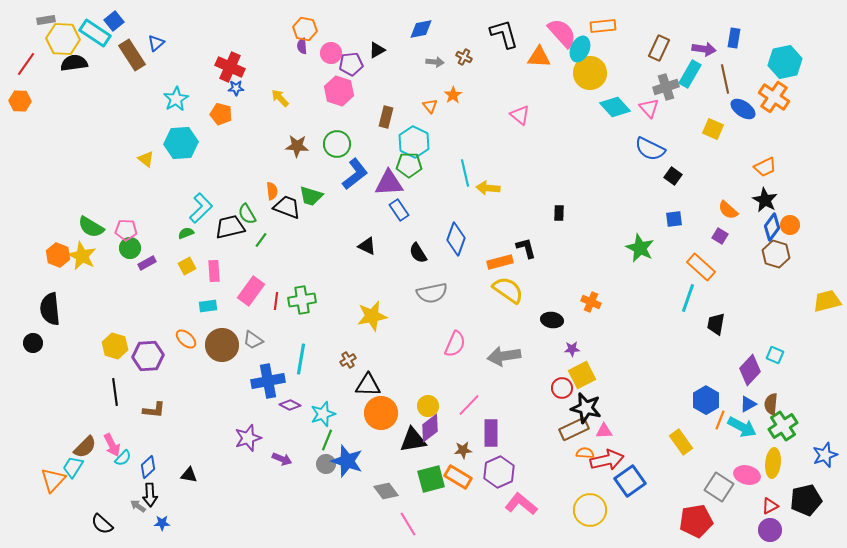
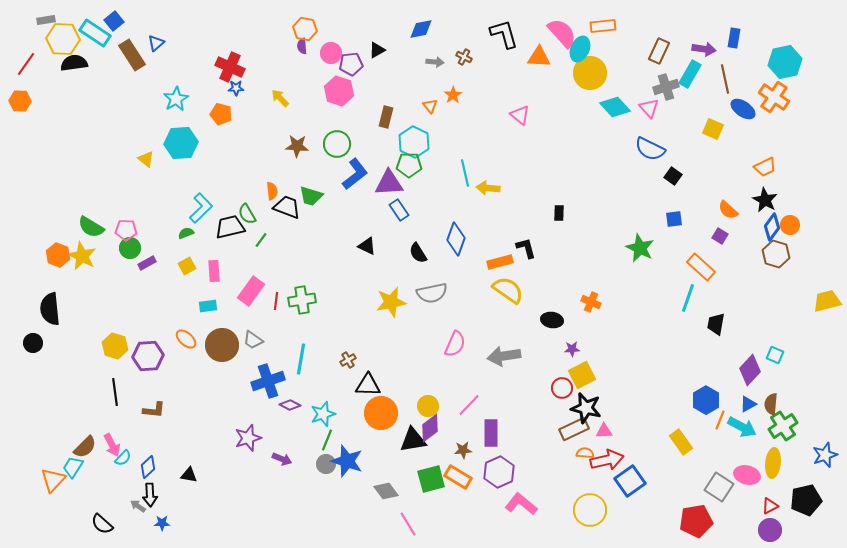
brown rectangle at (659, 48): moved 3 px down
yellow star at (372, 316): moved 19 px right, 14 px up
blue cross at (268, 381): rotated 8 degrees counterclockwise
